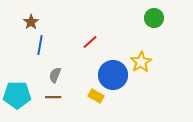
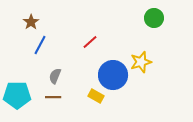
blue line: rotated 18 degrees clockwise
yellow star: rotated 15 degrees clockwise
gray semicircle: moved 1 px down
